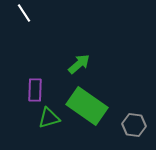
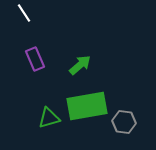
green arrow: moved 1 px right, 1 px down
purple rectangle: moved 31 px up; rotated 25 degrees counterclockwise
green rectangle: rotated 45 degrees counterclockwise
gray hexagon: moved 10 px left, 3 px up
